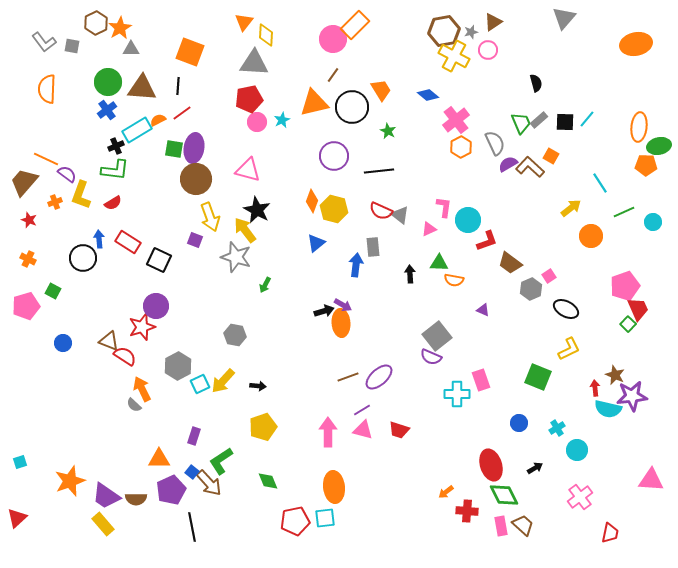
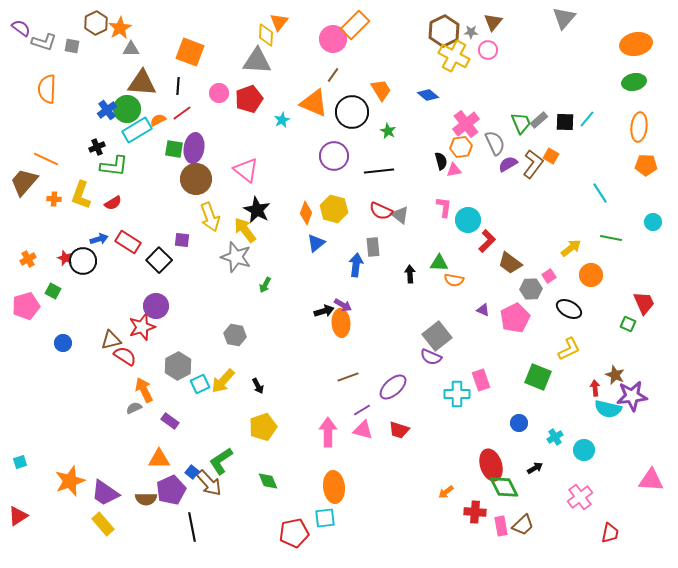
orange triangle at (244, 22): moved 35 px right
brown triangle at (493, 22): rotated 18 degrees counterclockwise
brown hexagon at (444, 31): rotated 16 degrees counterclockwise
gray star at (471, 32): rotated 16 degrees clockwise
gray L-shape at (44, 42): rotated 35 degrees counterclockwise
gray triangle at (254, 63): moved 3 px right, 2 px up
green circle at (108, 82): moved 19 px right, 27 px down
black semicircle at (536, 83): moved 95 px left, 78 px down
brown triangle at (142, 88): moved 5 px up
red pentagon at (249, 99): rotated 8 degrees counterclockwise
orange triangle at (314, 103): rotated 36 degrees clockwise
black circle at (352, 107): moved 5 px down
pink cross at (456, 120): moved 10 px right, 4 px down
pink circle at (257, 122): moved 38 px left, 29 px up
black cross at (116, 146): moved 19 px left, 1 px down
green ellipse at (659, 146): moved 25 px left, 64 px up
orange hexagon at (461, 147): rotated 20 degrees clockwise
brown L-shape at (530, 167): moved 3 px right, 3 px up; rotated 84 degrees clockwise
green L-shape at (115, 170): moved 1 px left, 4 px up
pink triangle at (248, 170): moved 2 px left; rotated 24 degrees clockwise
purple semicircle at (67, 174): moved 46 px left, 146 px up
cyan line at (600, 183): moved 10 px down
orange diamond at (312, 201): moved 6 px left, 12 px down
orange cross at (55, 202): moved 1 px left, 3 px up; rotated 24 degrees clockwise
yellow arrow at (571, 208): moved 40 px down
green line at (624, 212): moved 13 px left, 26 px down; rotated 35 degrees clockwise
red star at (29, 220): moved 36 px right, 38 px down
pink triangle at (429, 229): moved 25 px right, 59 px up; rotated 14 degrees clockwise
orange circle at (591, 236): moved 39 px down
blue arrow at (99, 239): rotated 78 degrees clockwise
purple square at (195, 240): moved 13 px left; rotated 14 degrees counterclockwise
red L-shape at (487, 241): rotated 25 degrees counterclockwise
black circle at (83, 258): moved 3 px down
orange cross at (28, 259): rotated 35 degrees clockwise
black square at (159, 260): rotated 20 degrees clockwise
pink pentagon at (625, 286): moved 110 px left, 32 px down; rotated 8 degrees counterclockwise
gray hexagon at (531, 289): rotated 20 degrees clockwise
black ellipse at (566, 309): moved 3 px right
red trapezoid at (638, 309): moved 6 px right, 6 px up
green square at (628, 324): rotated 21 degrees counterclockwise
brown triangle at (109, 341): moved 2 px right, 1 px up; rotated 35 degrees counterclockwise
purple ellipse at (379, 377): moved 14 px right, 10 px down
black arrow at (258, 386): rotated 56 degrees clockwise
orange arrow at (142, 389): moved 2 px right, 1 px down
gray semicircle at (134, 405): moved 3 px down; rotated 112 degrees clockwise
cyan cross at (557, 428): moved 2 px left, 9 px down
purple rectangle at (194, 436): moved 24 px left, 15 px up; rotated 72 degrees counterclockwise
cyan circle at (577, 450): moved 7 px right
green diamond at (504, 495): moved 8 px up
purple trapezoid at (106, 496): moved 1 px left, 3 px up
brown semicircle at (136, 499): moved 10 px right
red cross at (467, 511): moved 8 px right, 1 px down
red triangle at (17, 518): moved 1 px right, 2 px up; rotated 10 degrees clockwise
red pentagon at (295, 521): moved 1 px left, 12 px down
brown trapezoid at (523, 525): rotated 95 degrees clockwise
